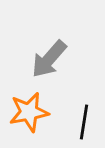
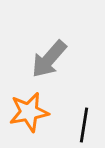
black line: moved 3 px down
